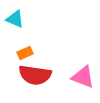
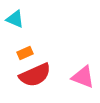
red semicircle: rotated 32 degrees counterclockwise
